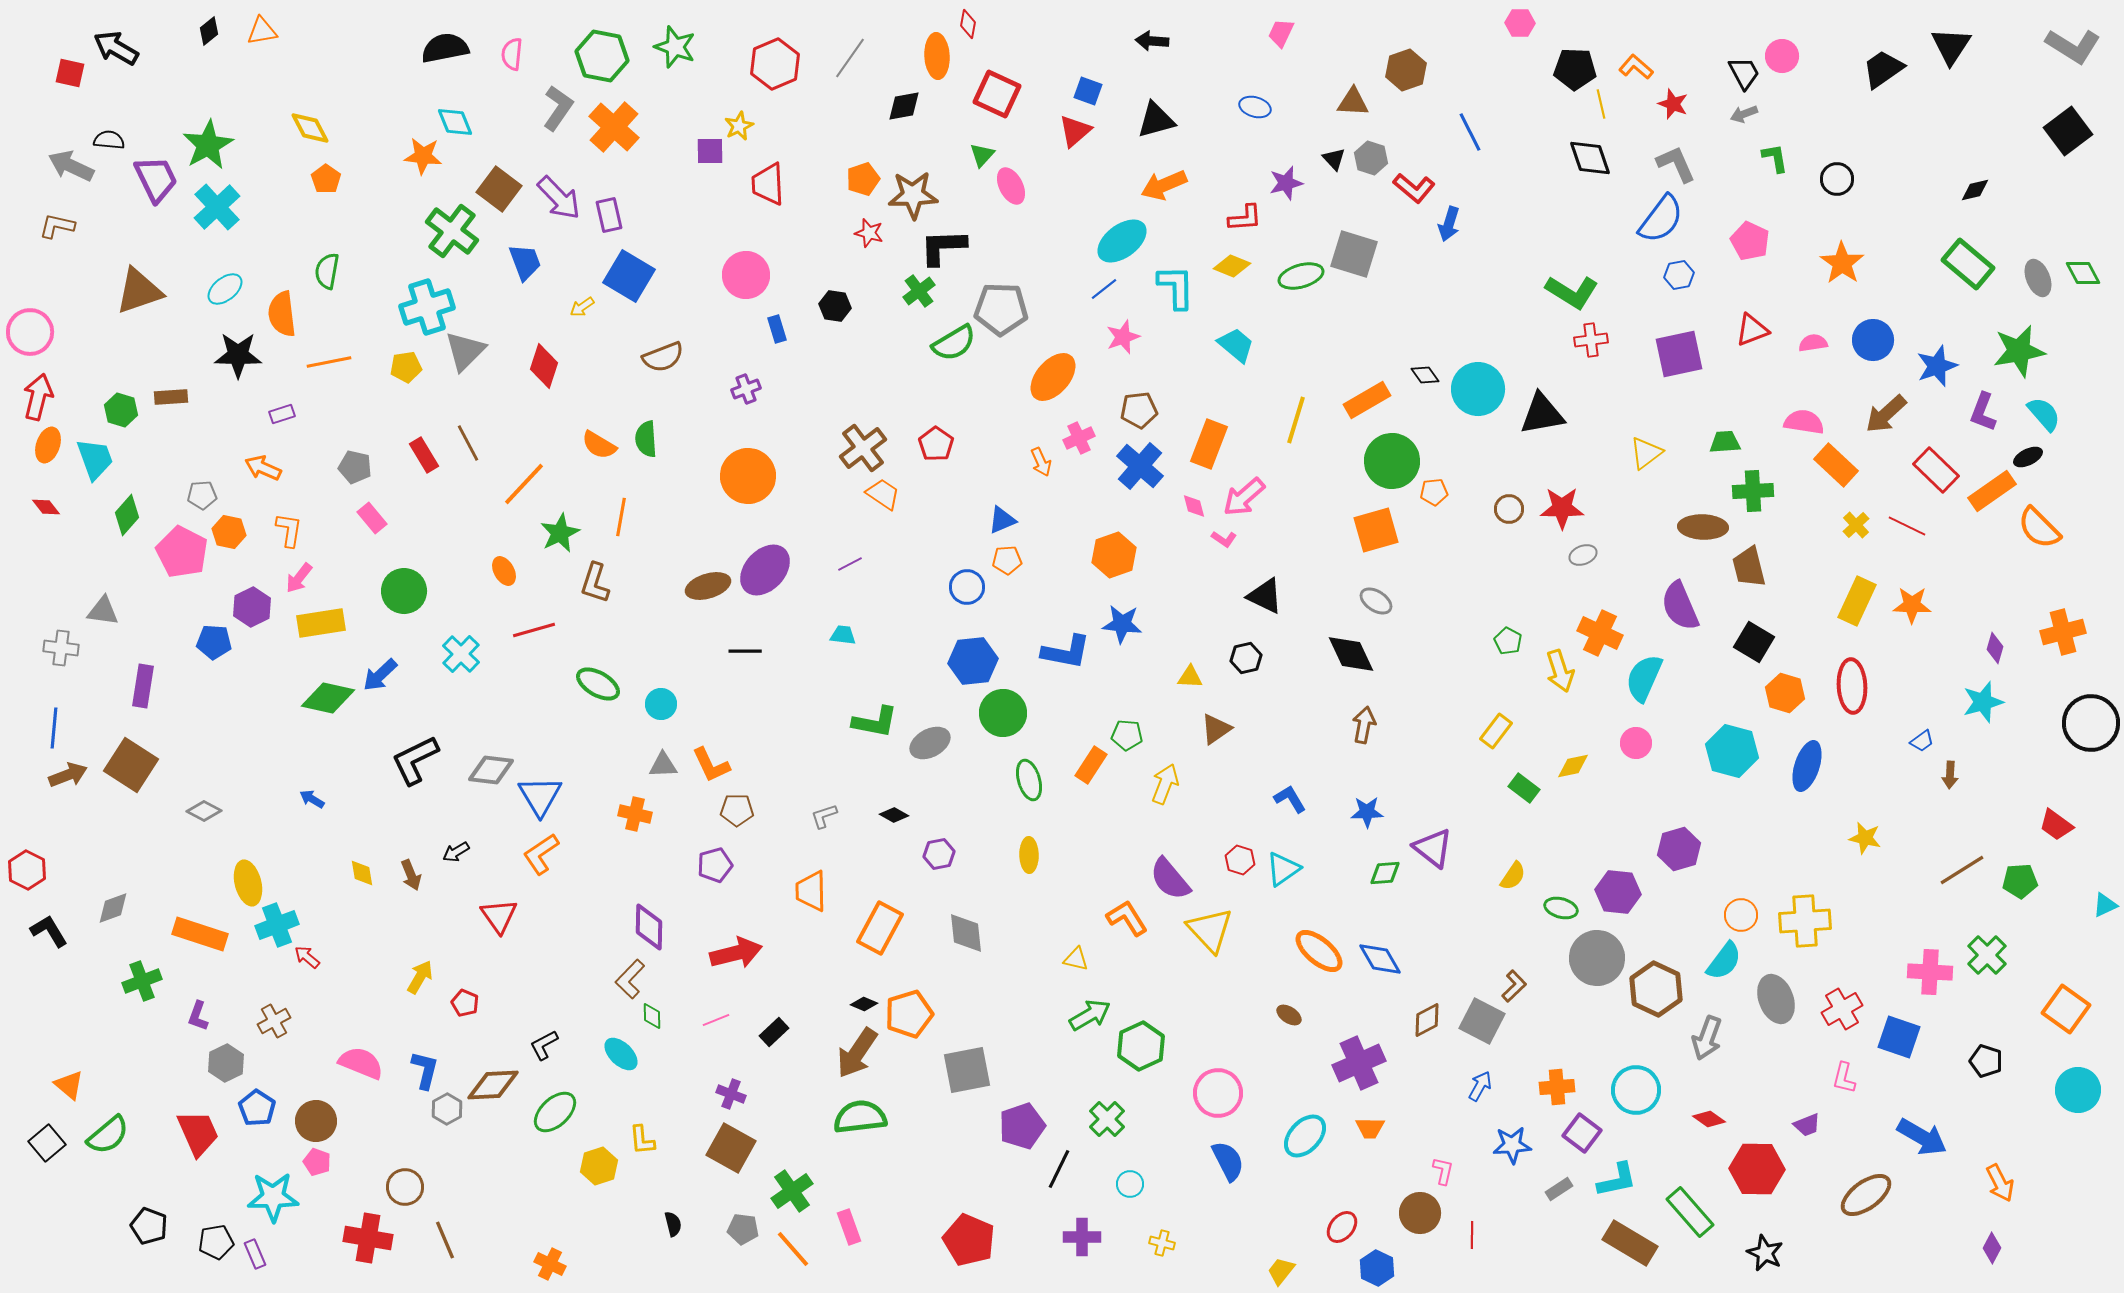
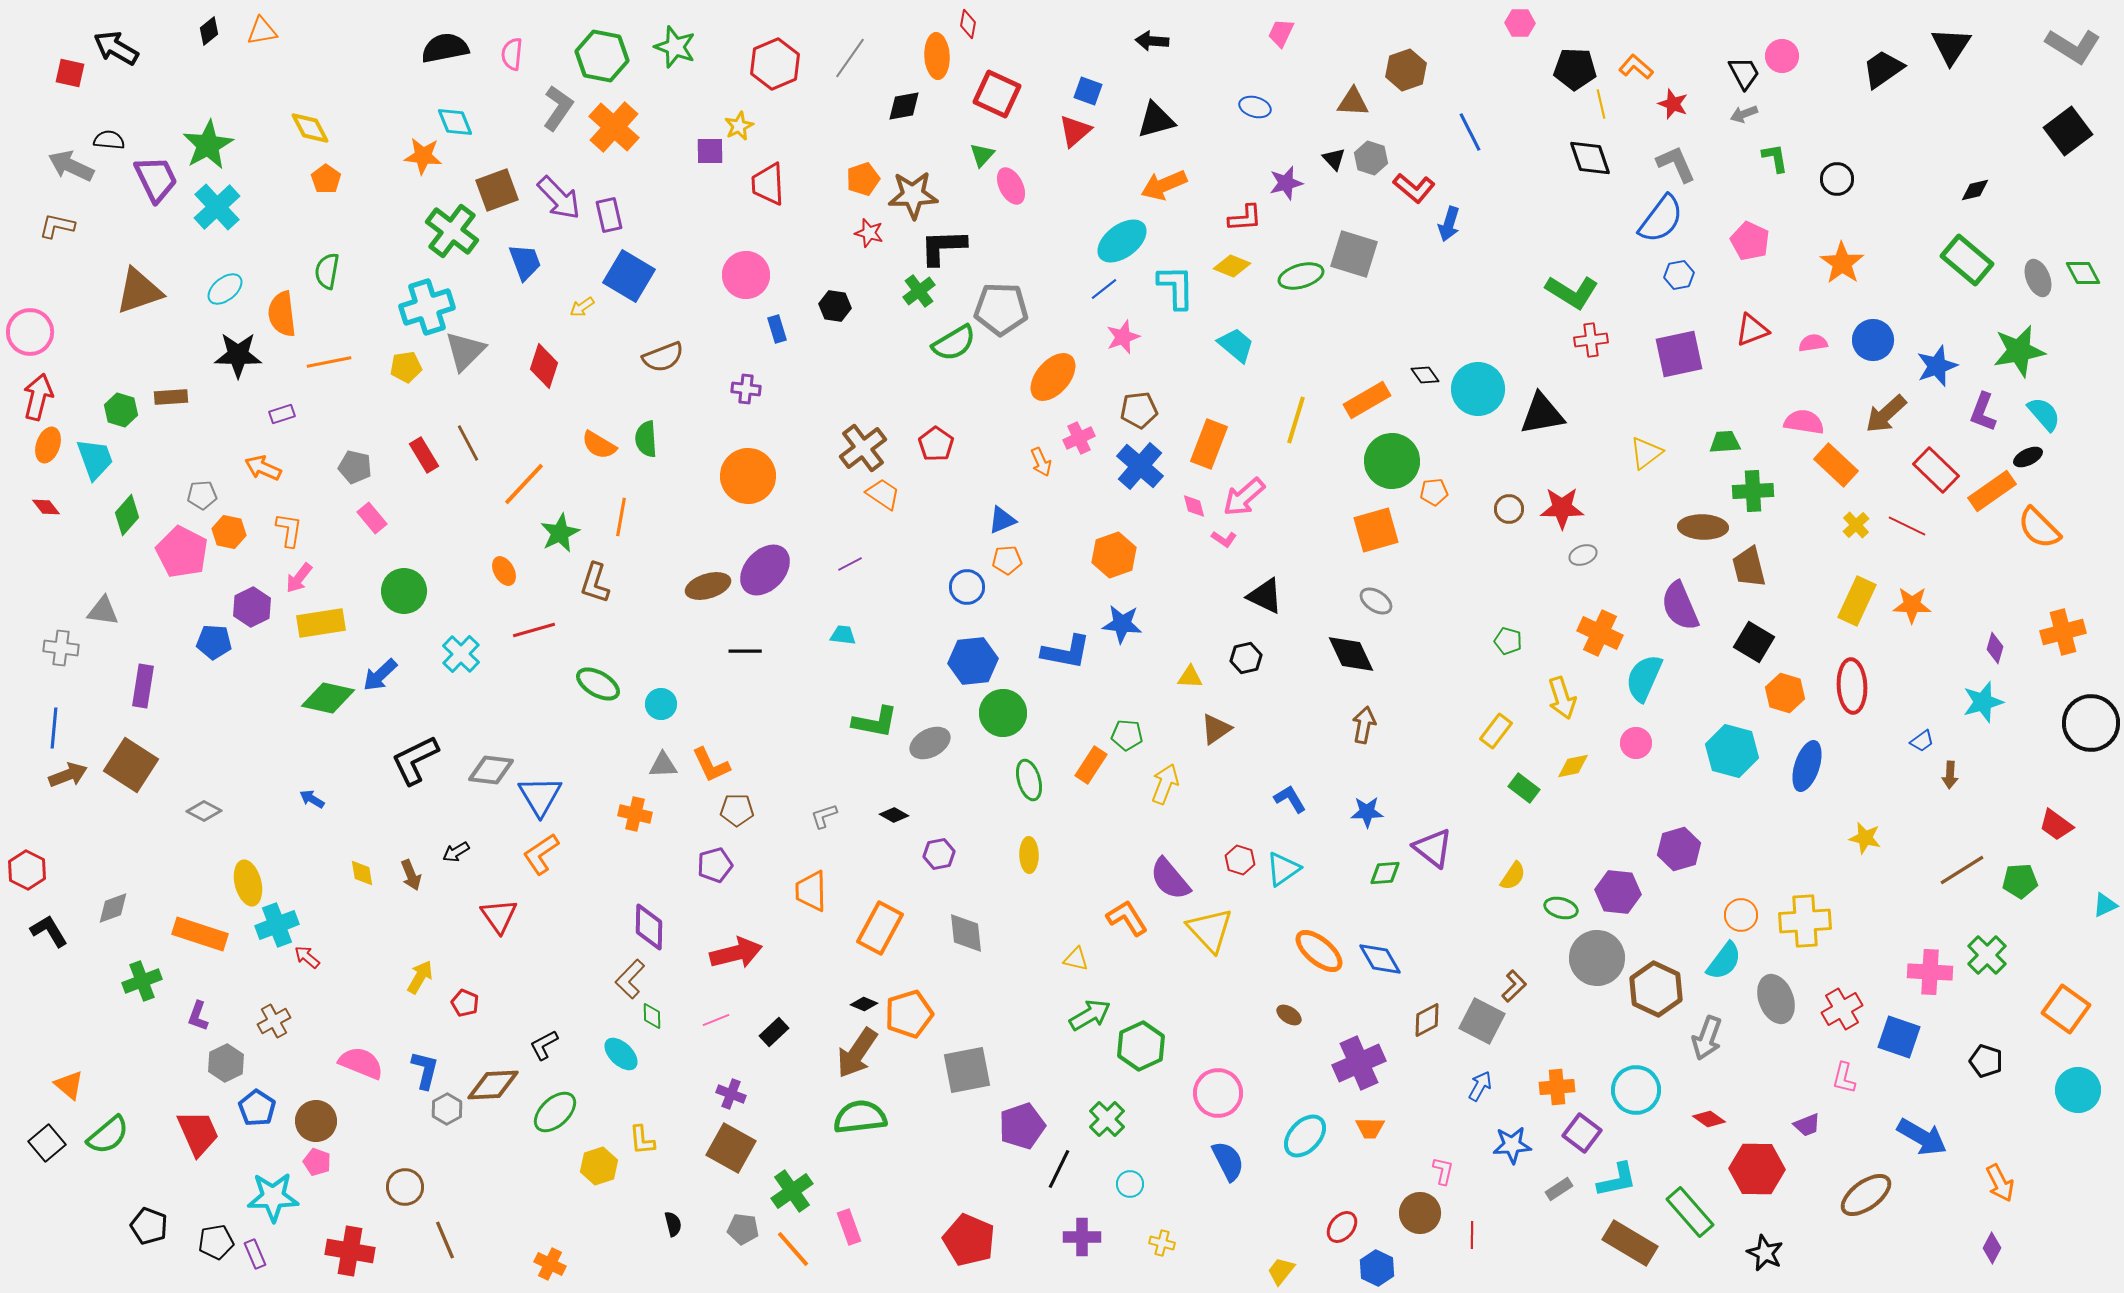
brown square at (499, 189): moved 2 px left, 1 px down; rotated 33 degrees clockwise
green rectangle at (1968, 264): moved 1 px left, 4 px up
purple cross at (746, 389): rotated 28 degrees clockwise
green pentagon at (1508, 641): rotated 12 degrees counterclockwise
yellow arrow at (1560, 671): moved 2 px right, 27 px down
red cross at (368, 1238): moved 18 px left, 13 px down
